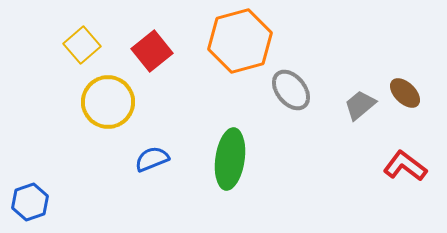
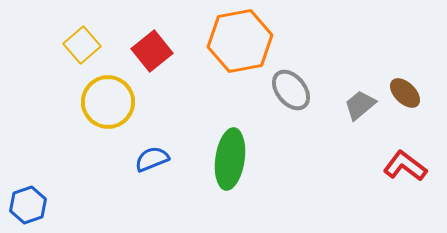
orange hexagon: rotated 4 degrees clockwise
blue hexagon: moved 2 px left, 3 px down
